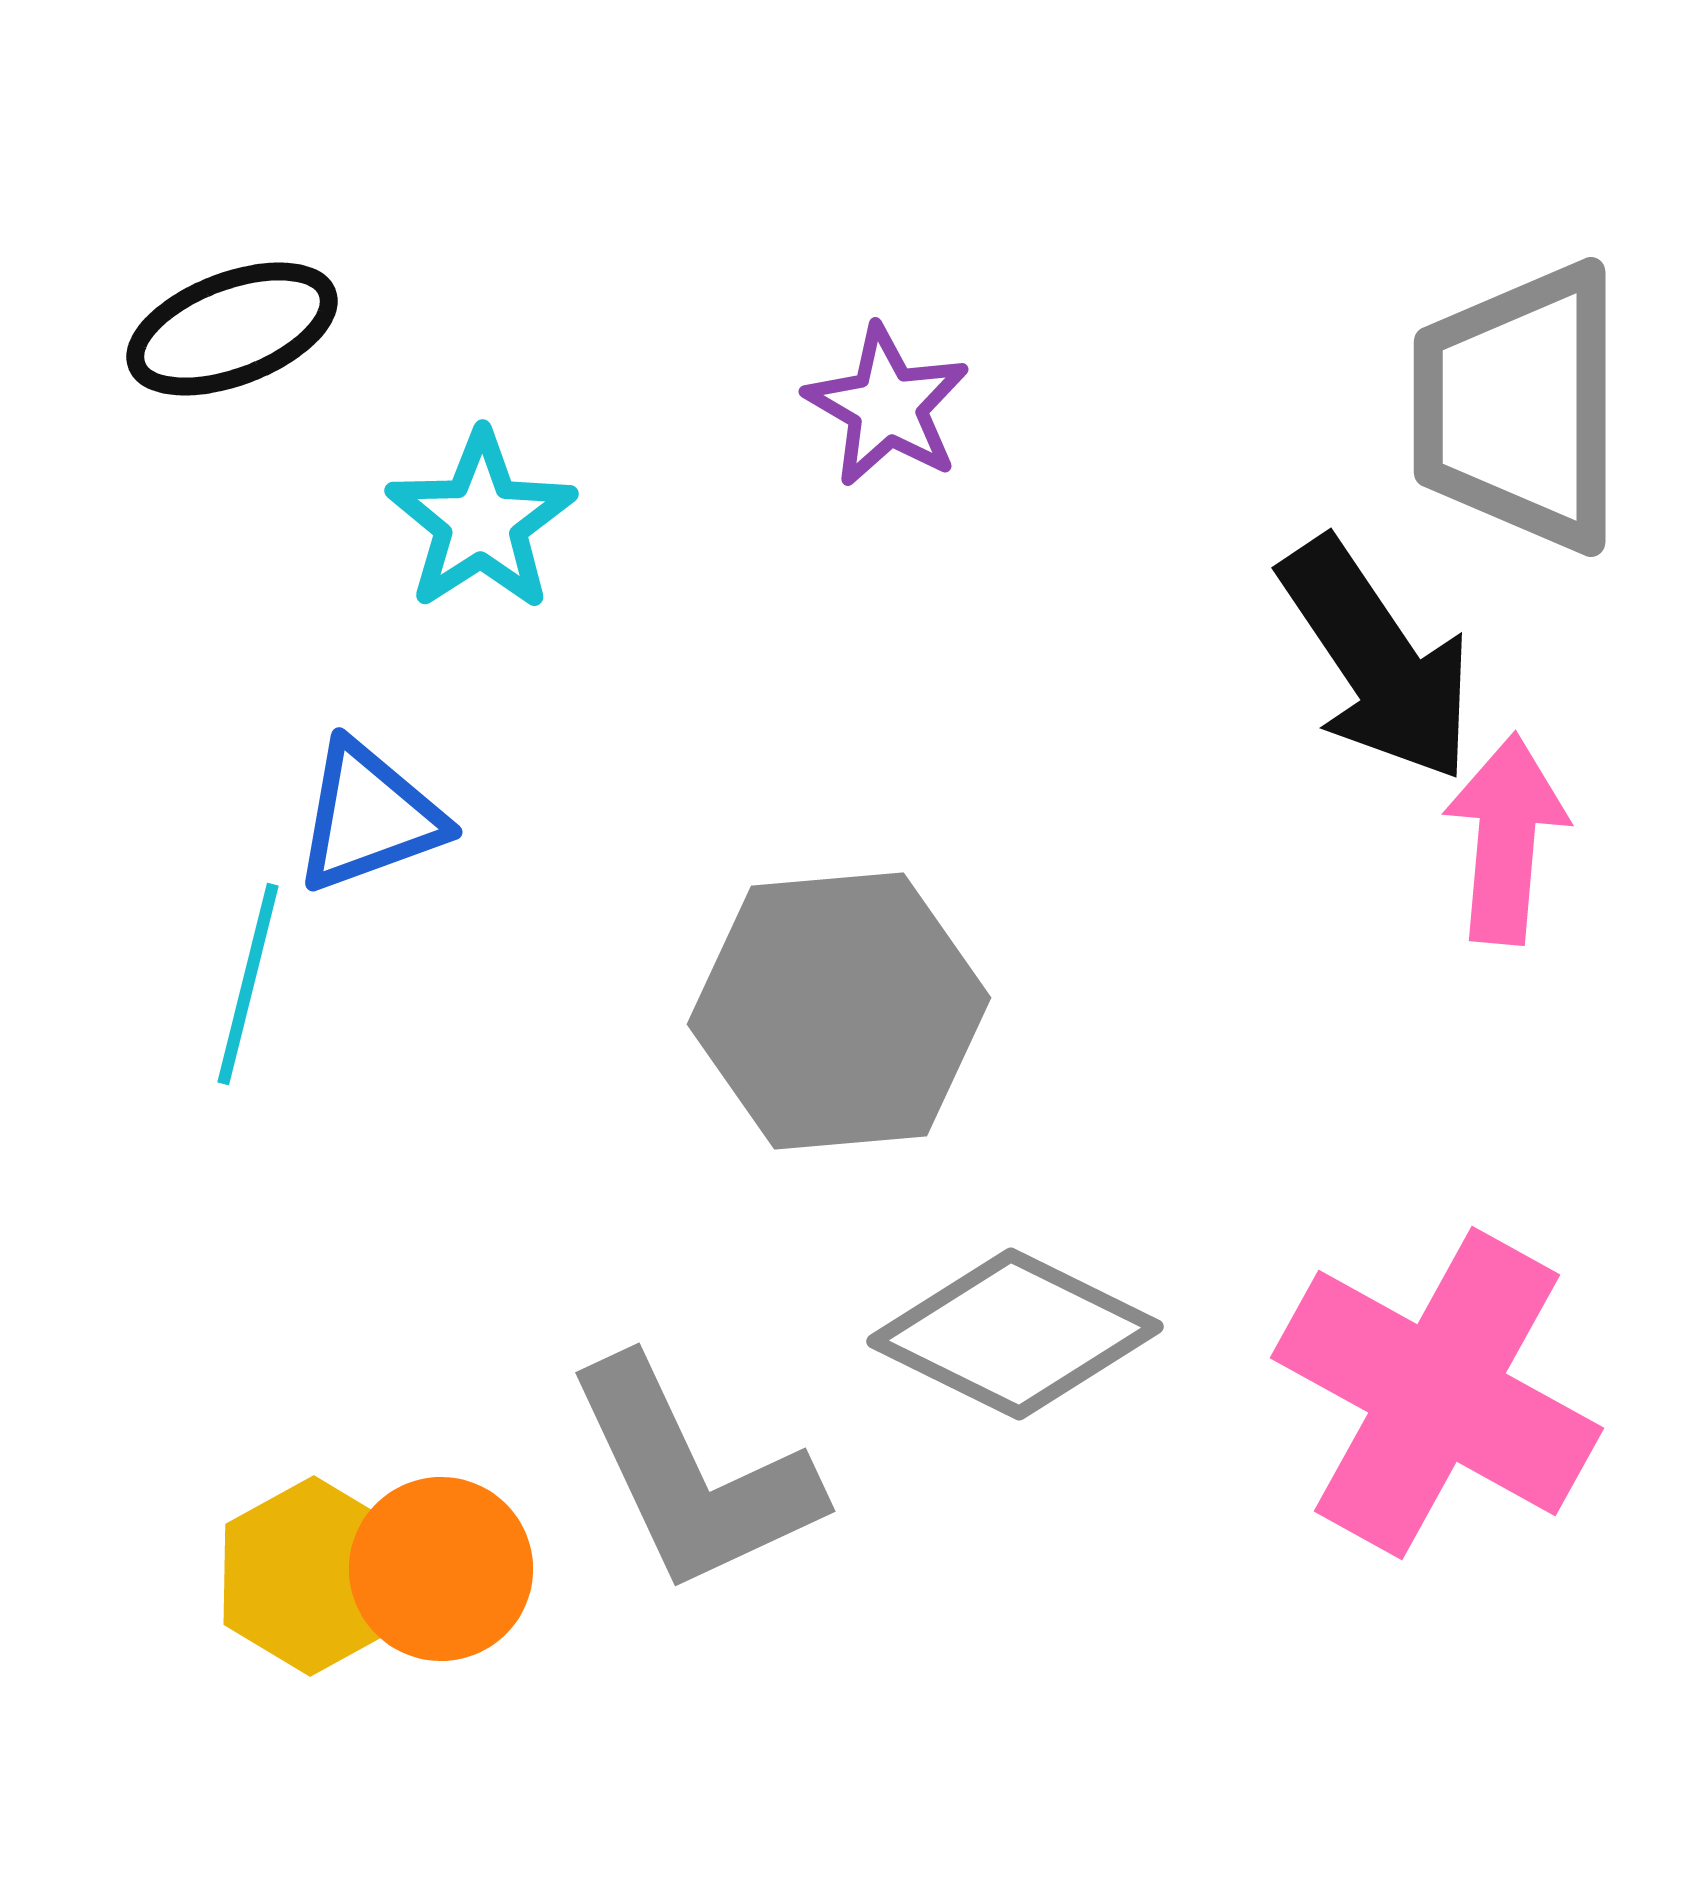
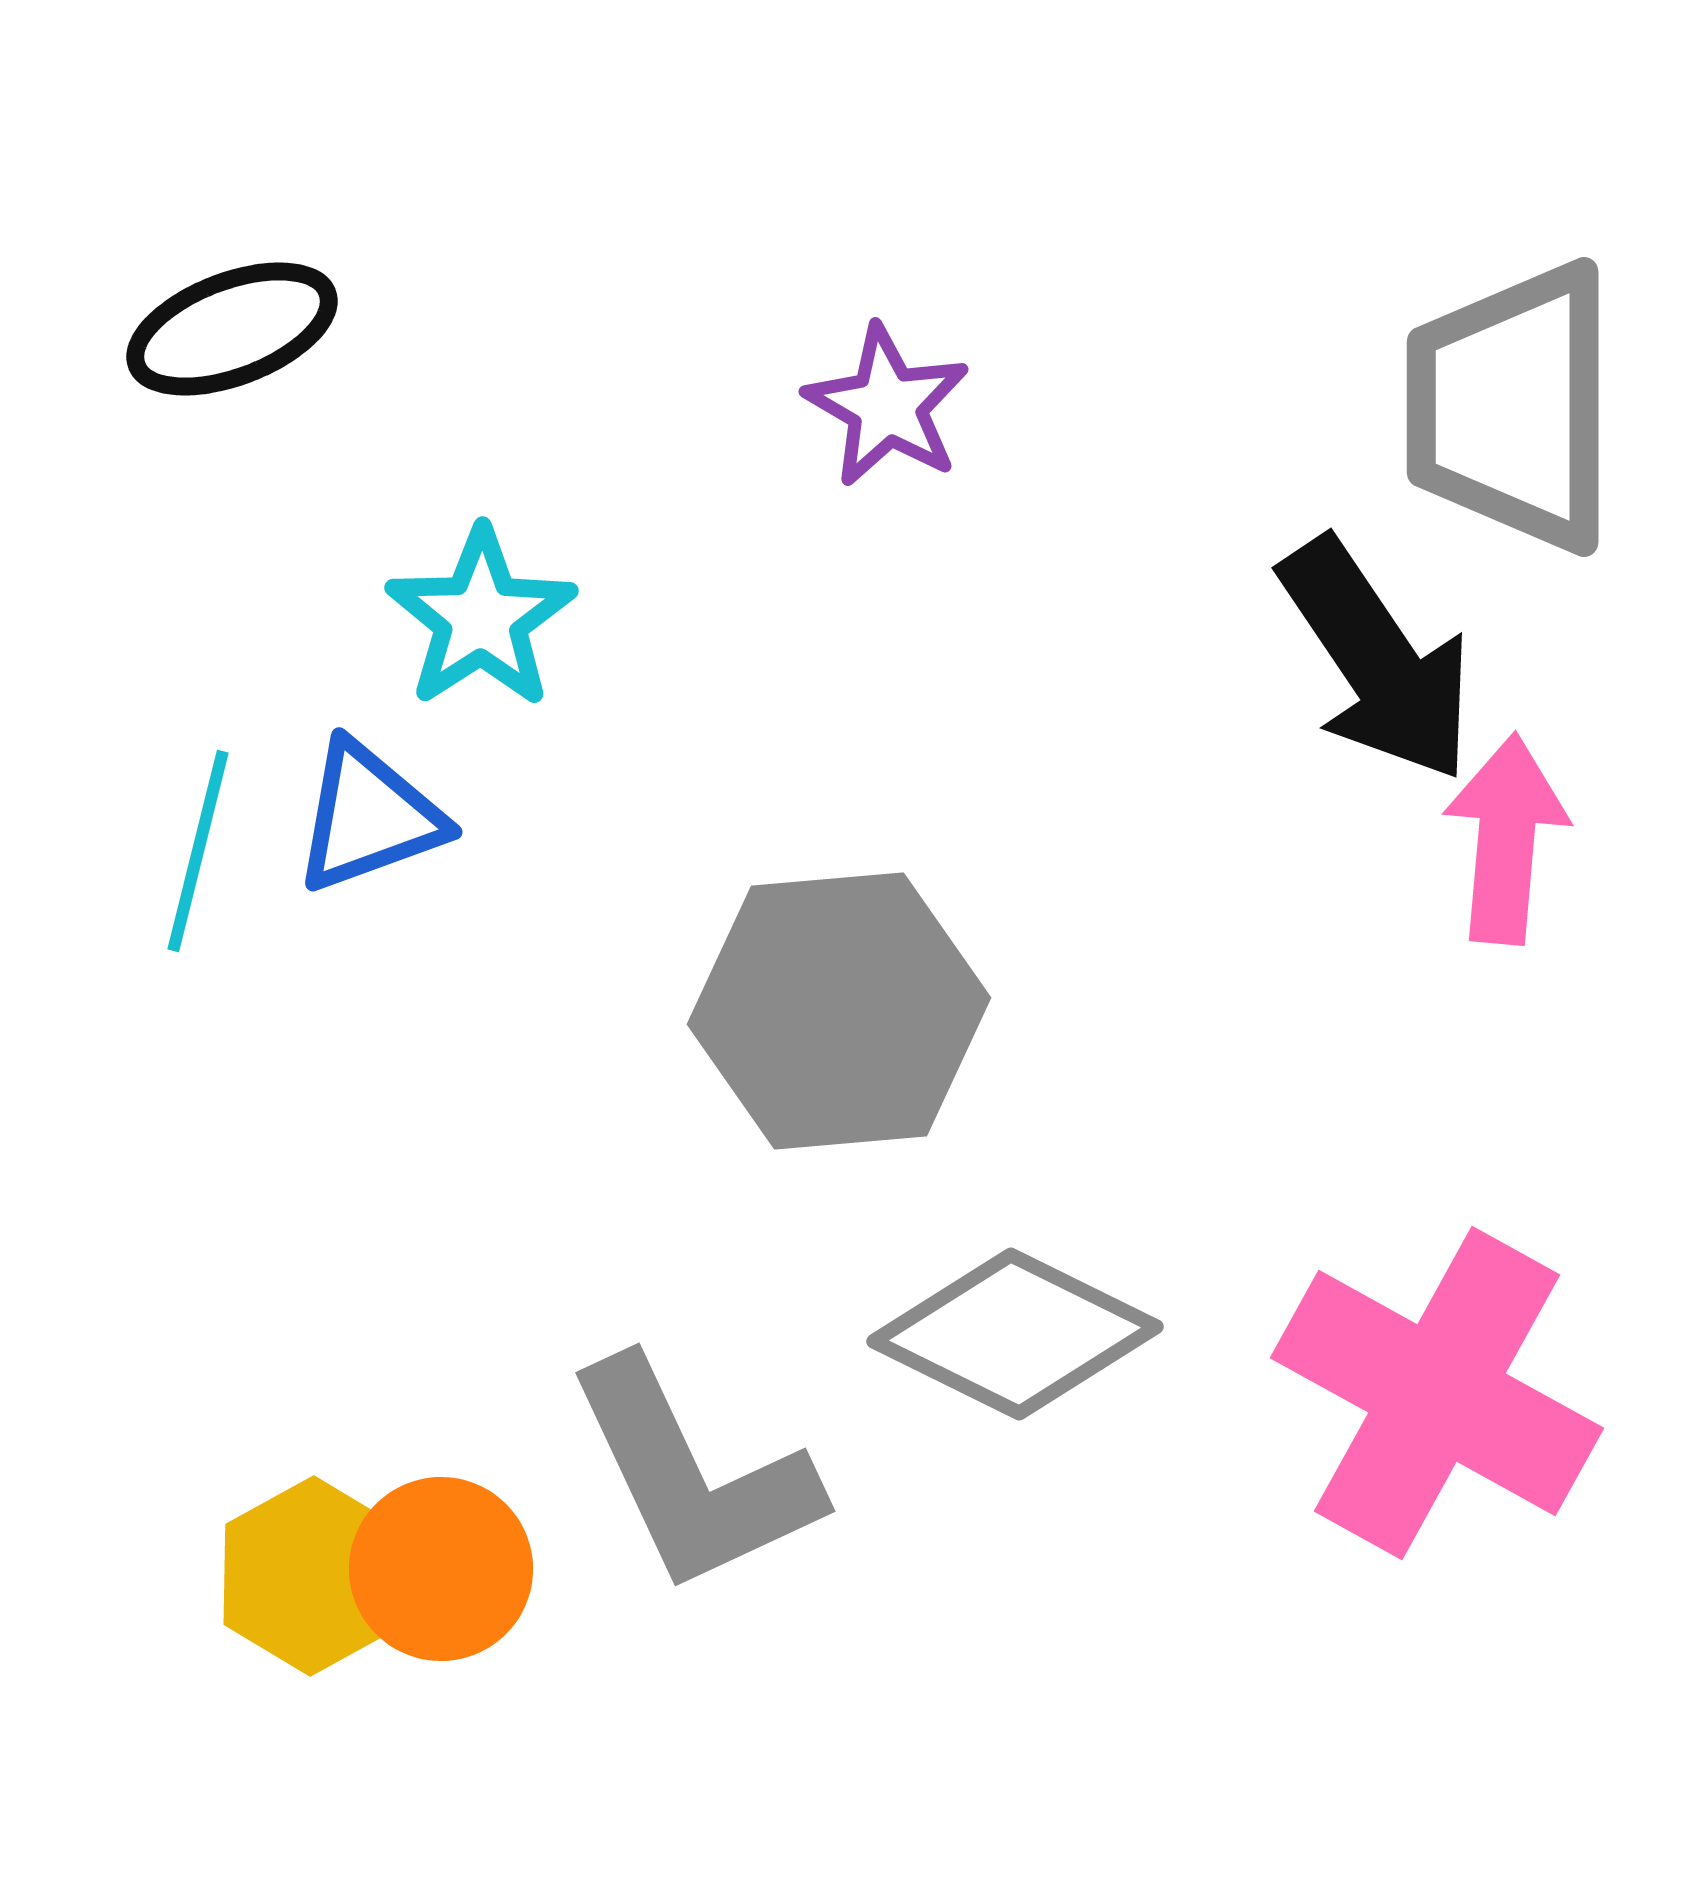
gray trapezoid: moved 7 px left
cyan star: moved 97 px down
cyan line: moved 50 px left, 133 px up
